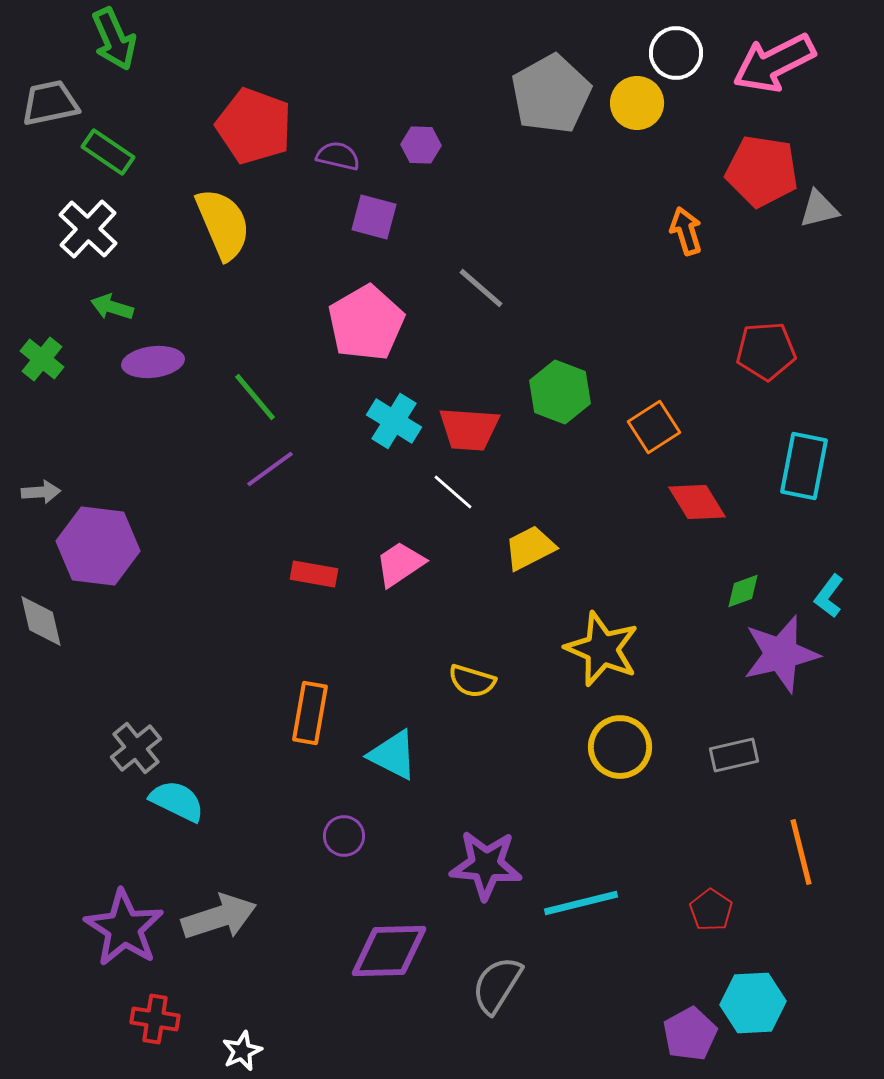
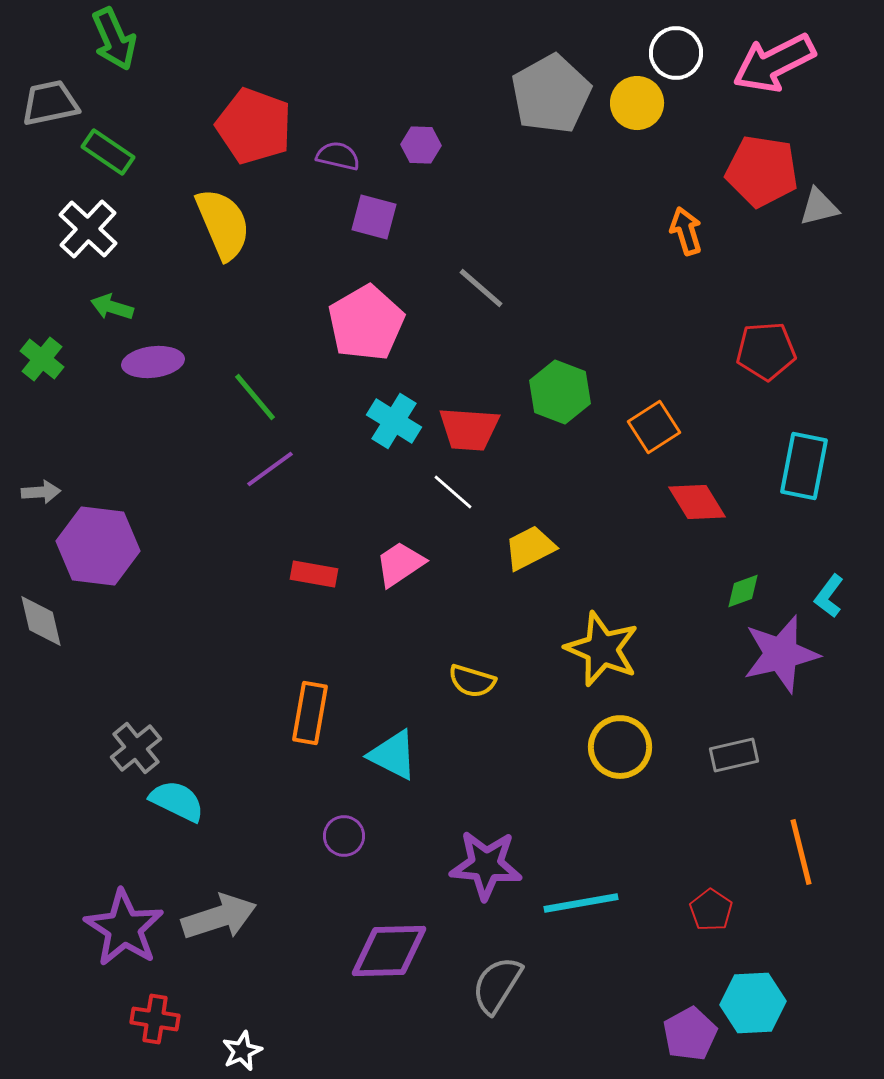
gray triangle at (819, 209): moved 2 px up
cyan line at (581, 903): rotated 4 degrees clockwise
